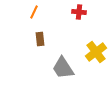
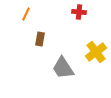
orange line: moved 8 px left, 2 px down
brown rectangle: rotated 16 degrees clockwise
